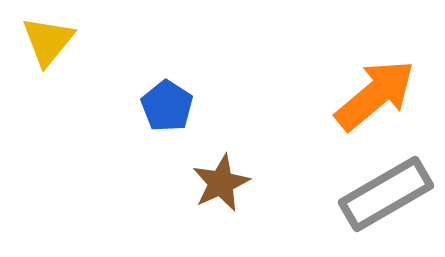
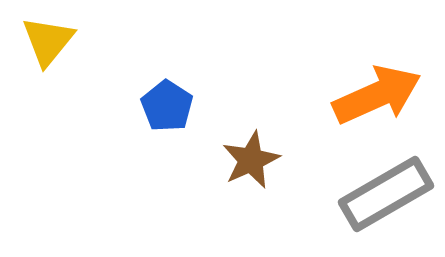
orange arrow: moved 2 px right; rotated 16 degrees clockwise
brown star: moved 30 px right, 23 px up
